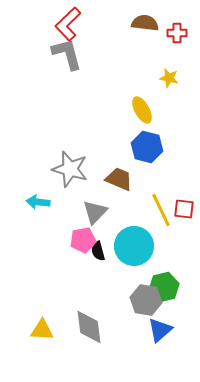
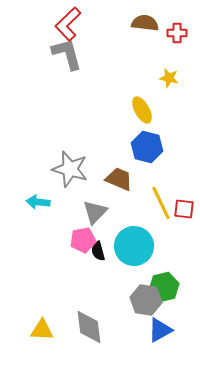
yellow line: moved 7 px up
blue triangle: rotated 12 degrees clockwise
